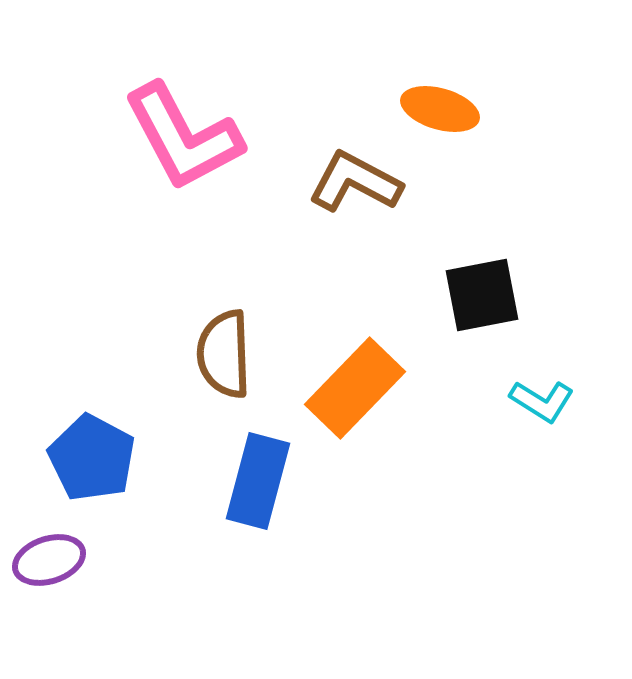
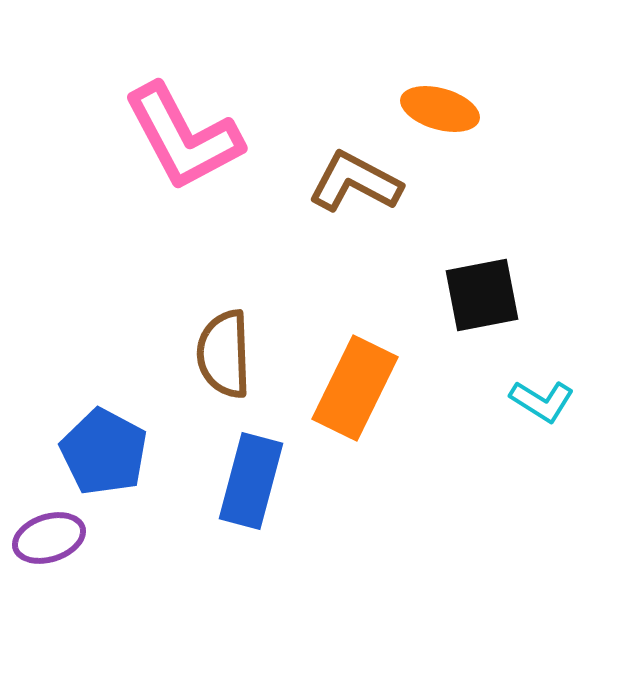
orange rectangle: rotated 18 degrees counterclockwise
blue pentagon: moved 12 px right, 6 px up
blue rectangle: moved 7 px left
purple ellipse: moved 22 px up
